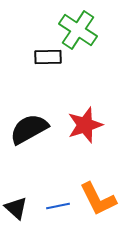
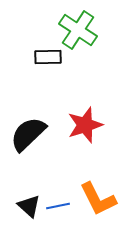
black semicircle: moved 1 px left, 5 px down; rotated 15 degrees counterclockwise
black triangle: moved 13 px right, 2 px up
